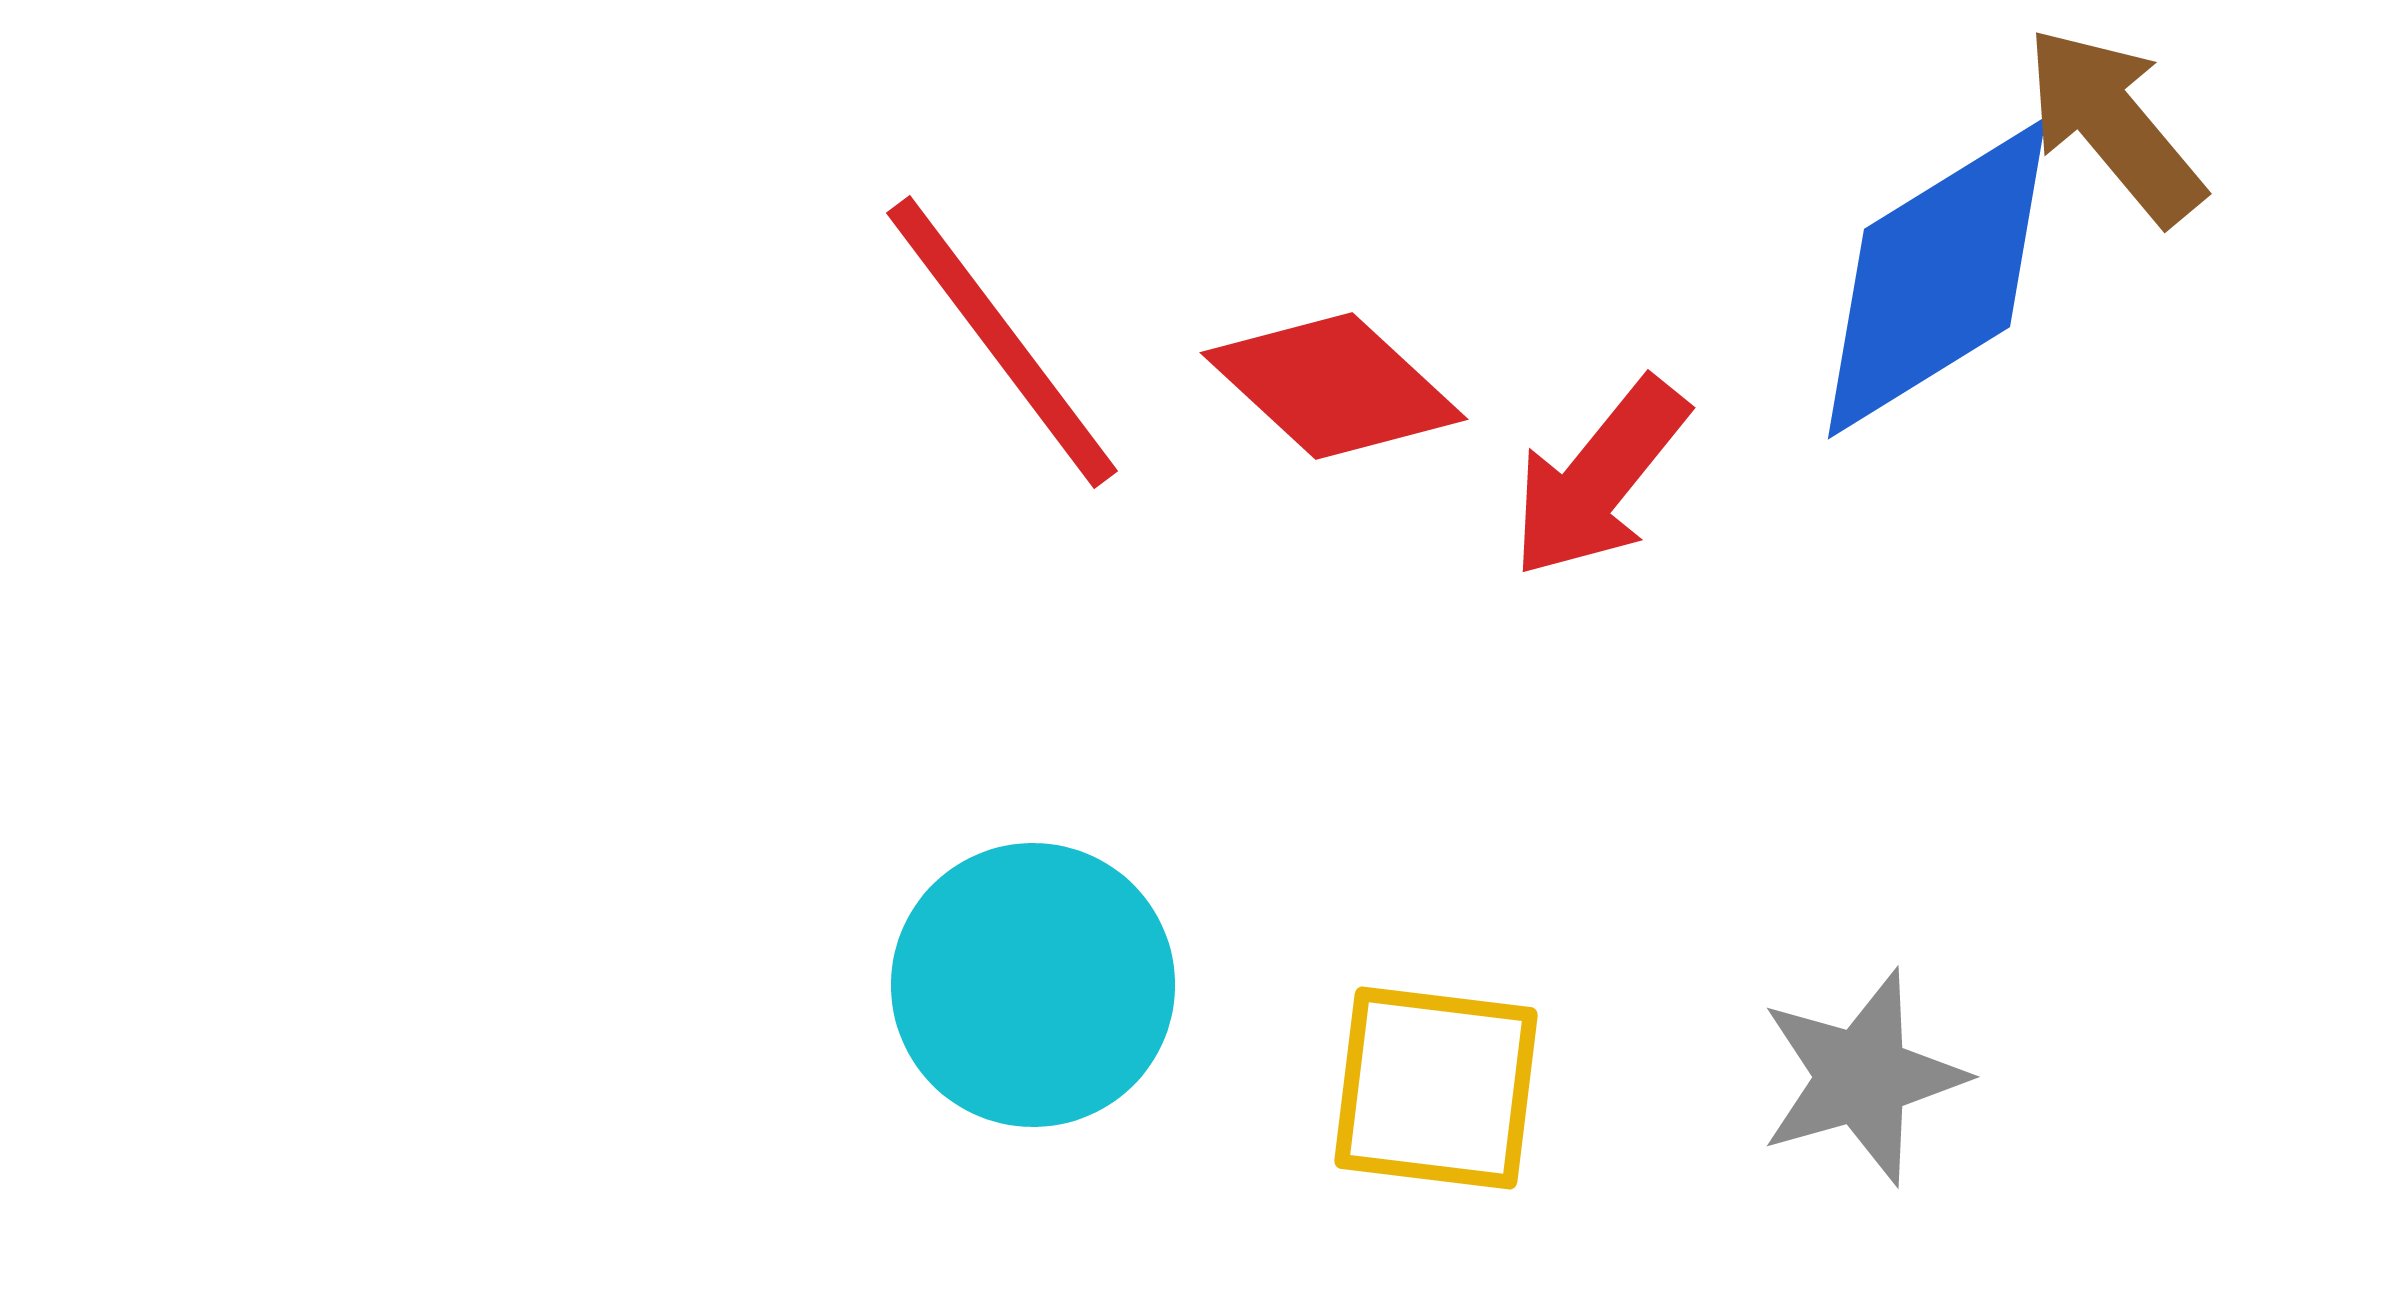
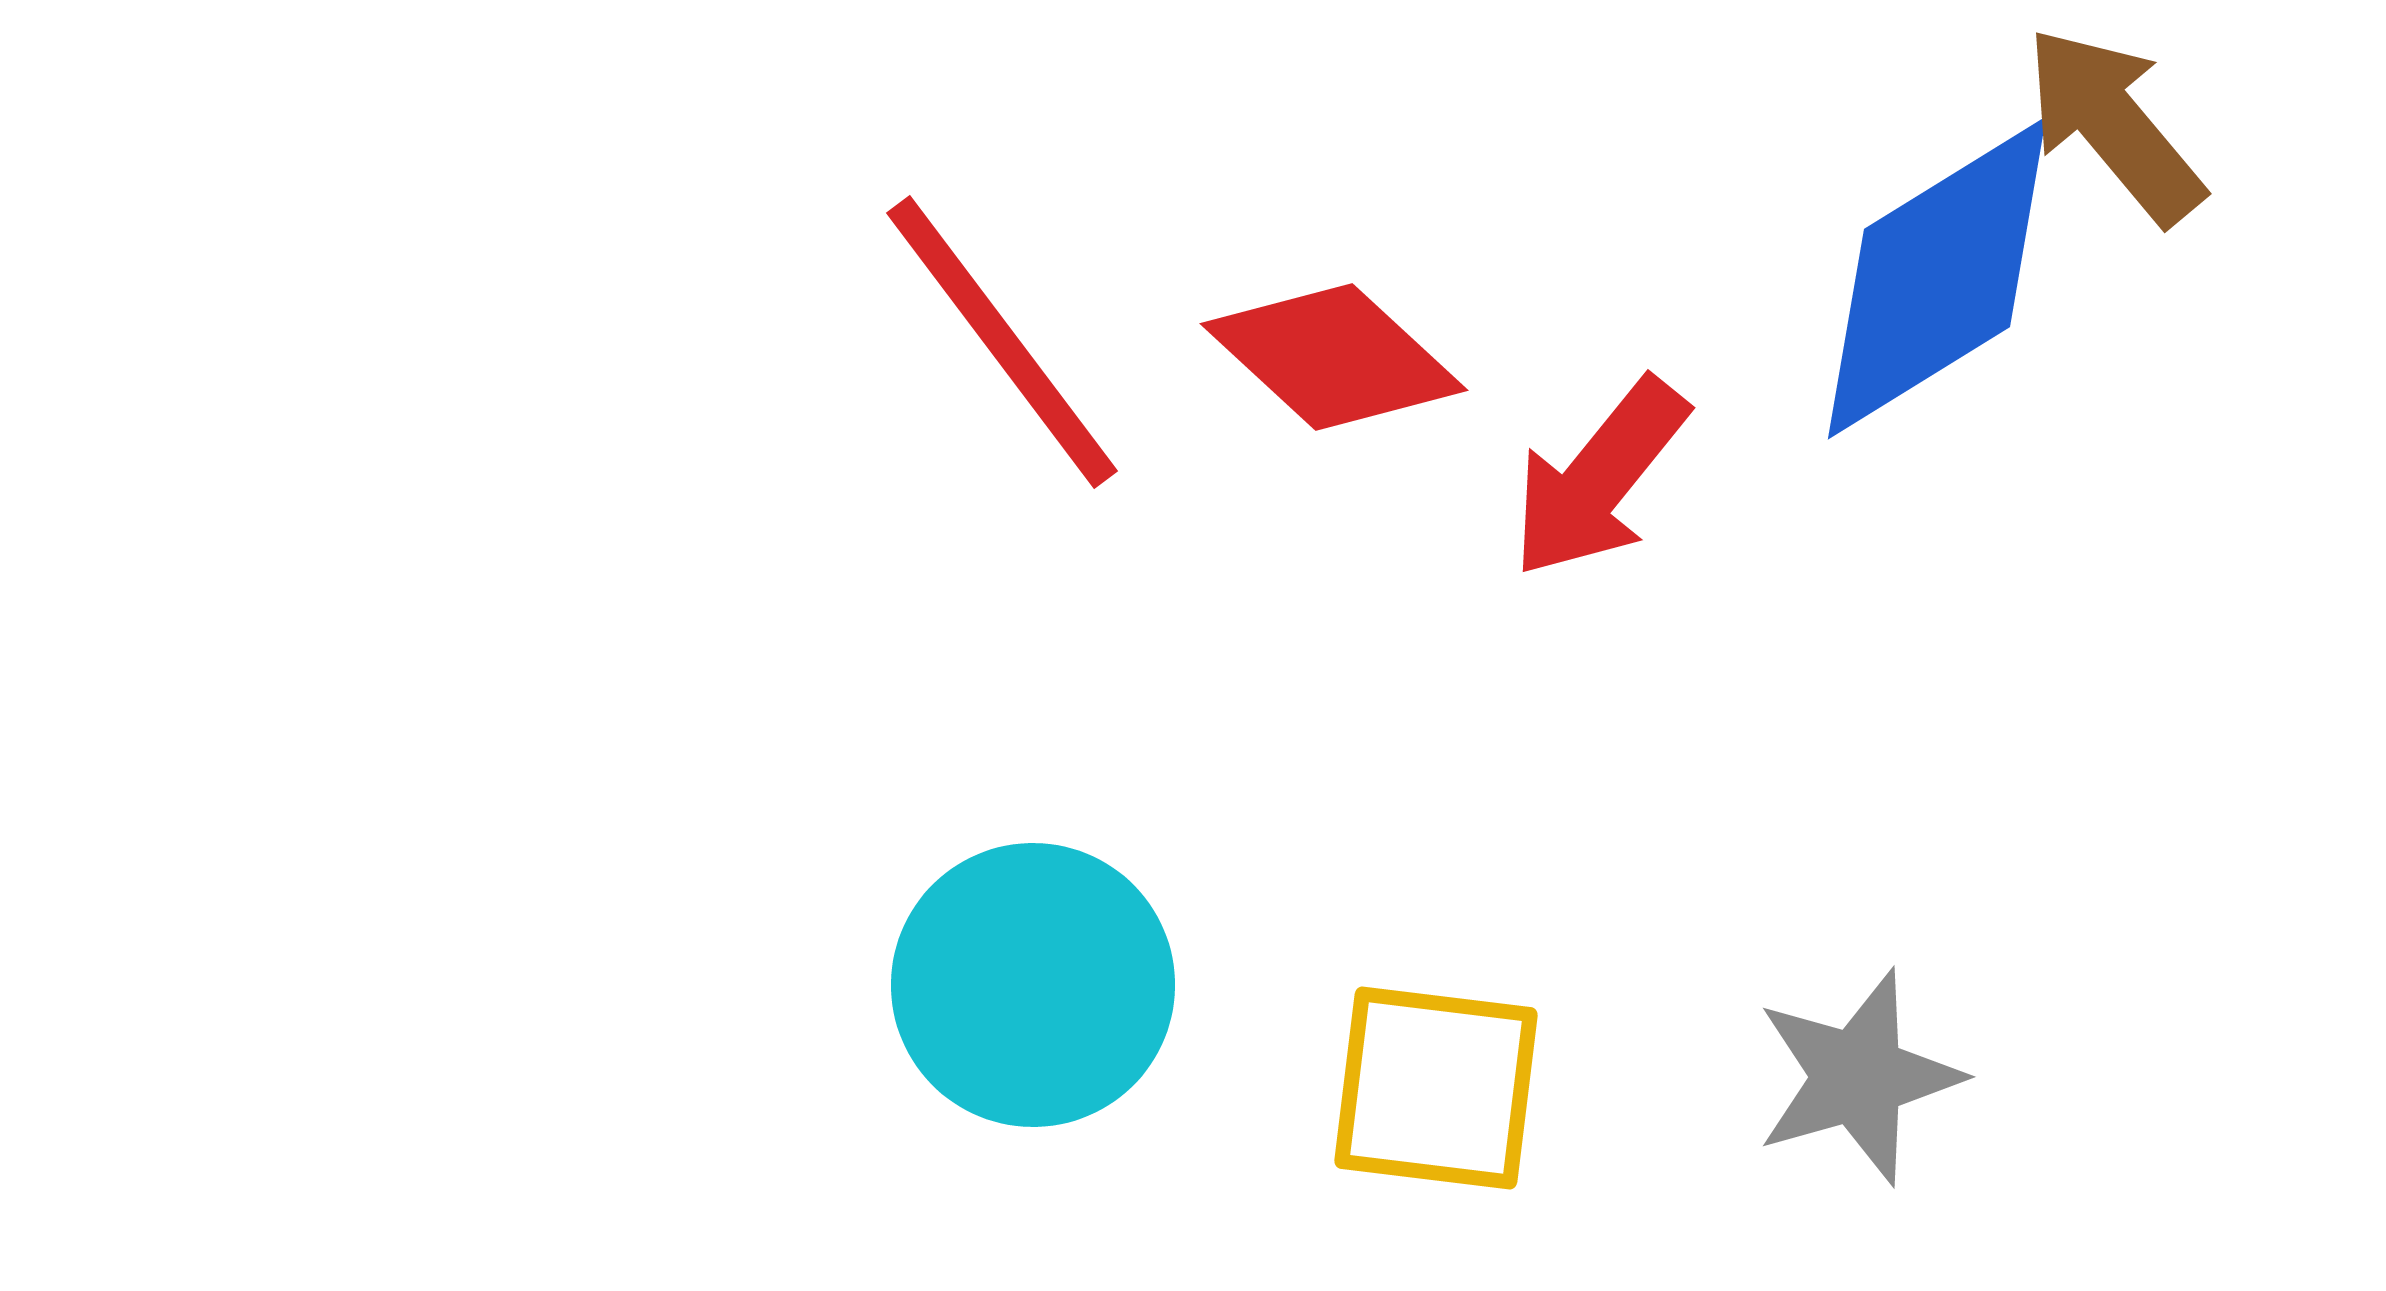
red diamond: moved 29 px up
gray star: moved 4 px left
